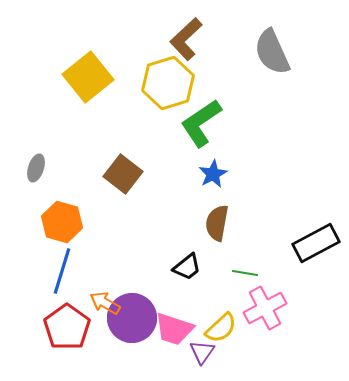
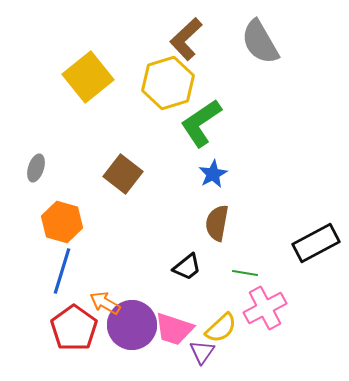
gray semicircle: moved 12 px left, 10 px up; rotated 6 degrees counterclockwise
purple circle: moved 7 px down
red pentagon: moved 7 px right, 1 px down
